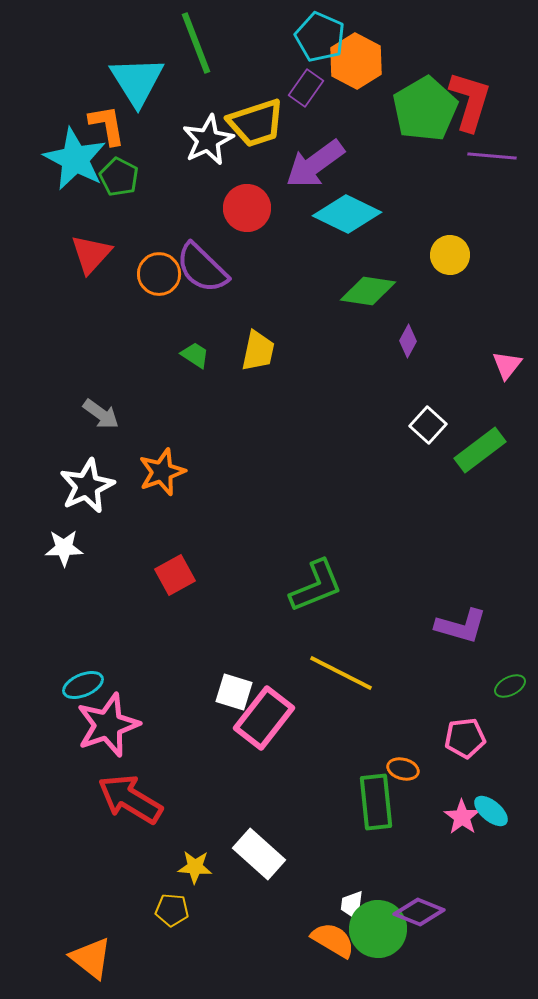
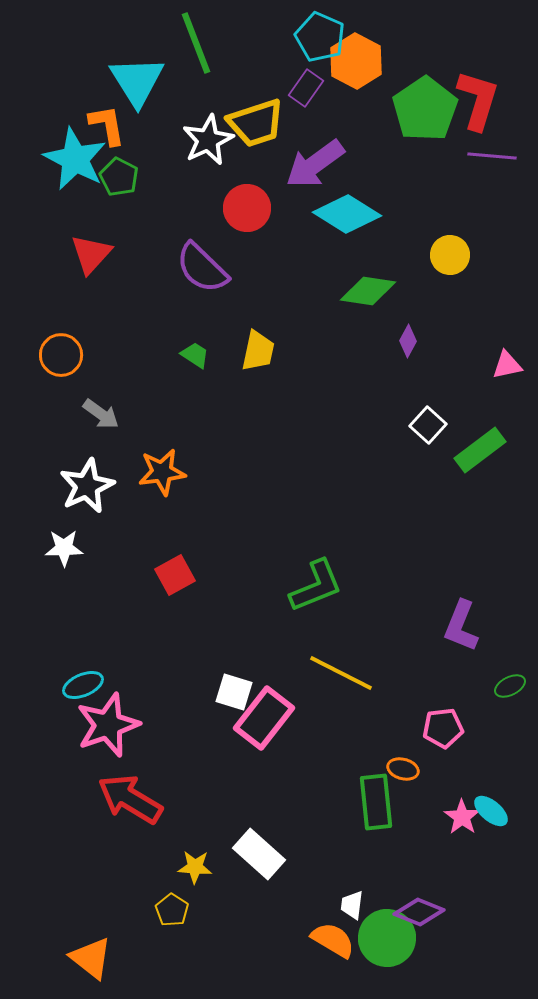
red L-shape at (470, 101): moved 8 px right, 1 px up
green pentagon at (425, 109): rotated 4 degrees counterclockwise
cyan diamond at (347, 214): rotated 6 degrees clockwise
orange circle at (159, 274): moved 98 px left, 81 px down
pink triangle at (507, 365): rotated 40 degrees clockwise
orange star at (162, 472): rotated 12 degrees clockwise
purple L-shape at (461, 626): rotated 96 degrees clockwise
pink pentagon at (465, 738): moved 22 px left, 10 px up
yellow pentagon at (172, 910): rotated 28 degrees clockwise
green circle at (378, 929): moved 9 px right, 9 px down
